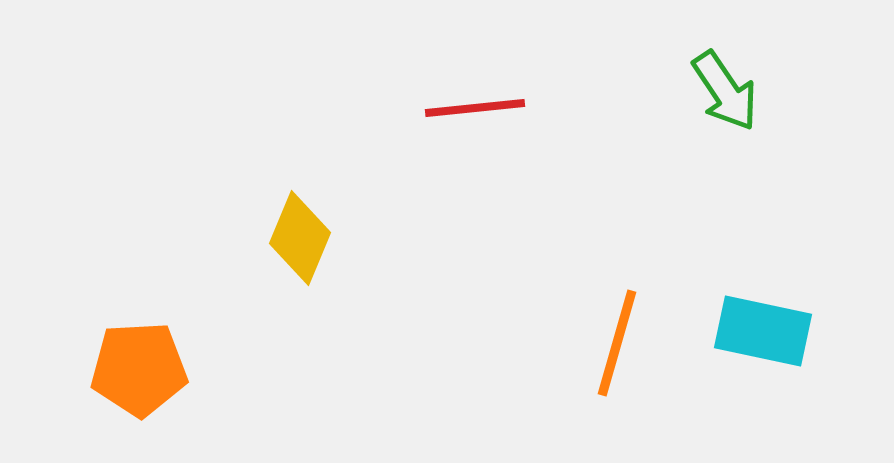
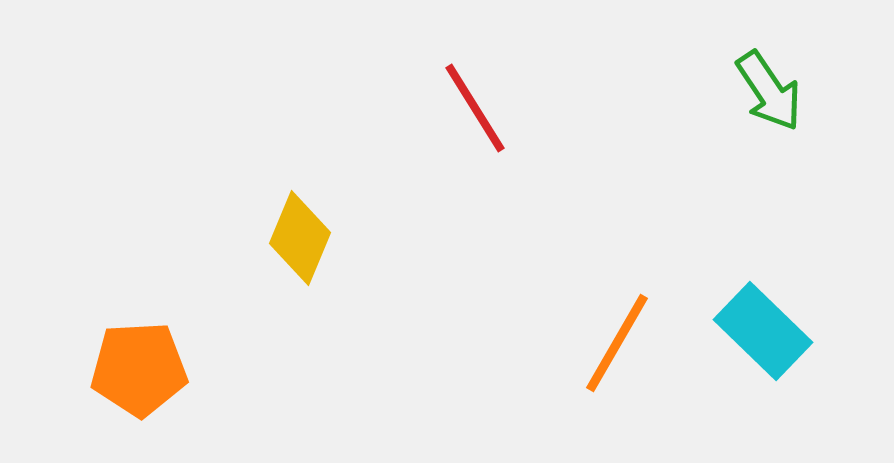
green arrow: moved 44 px right
red line: rotated 64 degrees clockwise
cyan rectangle: rotated 32 degrees clockwise
orange line: rotated 14 degrees clockwise
